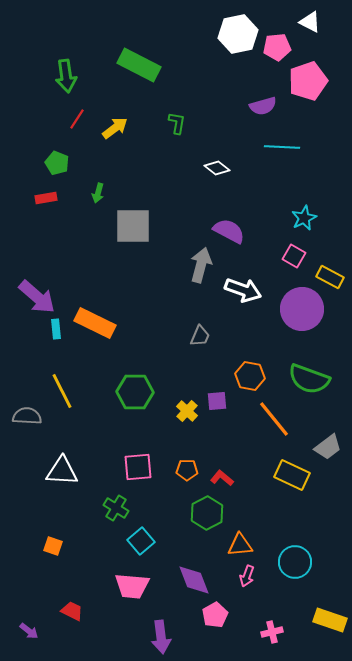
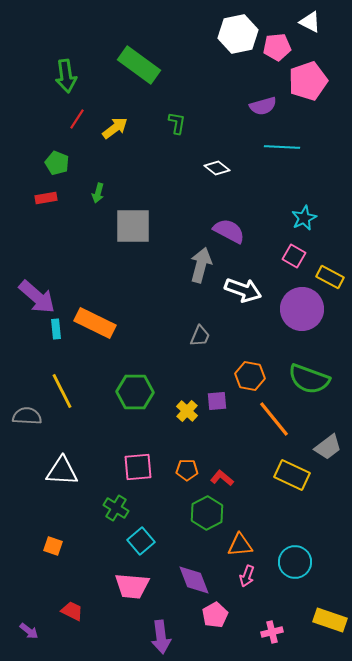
green rectangle at (139, 65): rotated 9 degrees clockwise
